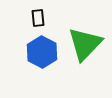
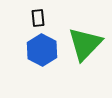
blue hexagon: moved 2 px up
